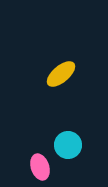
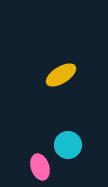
yellow ellipse: moved 1 px down; rotated 8 degrees clockwise
